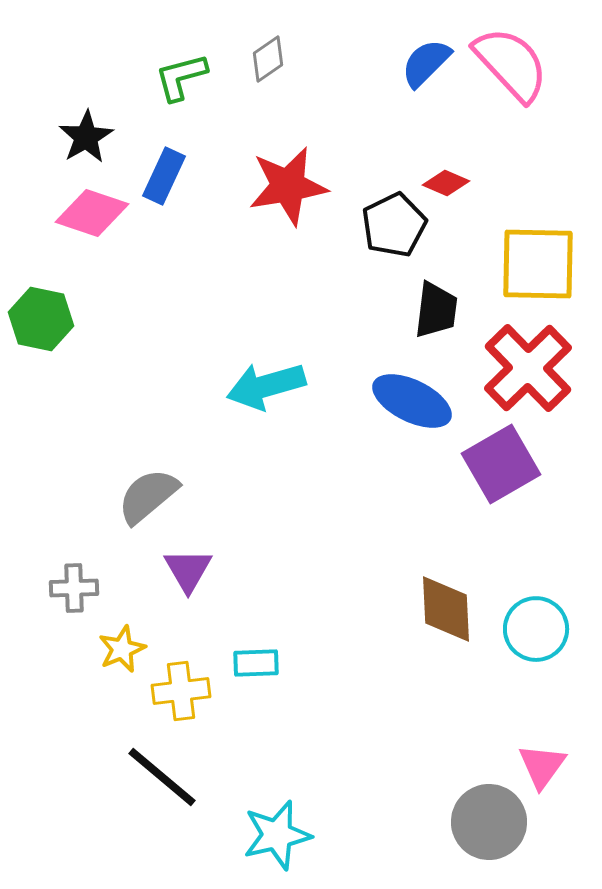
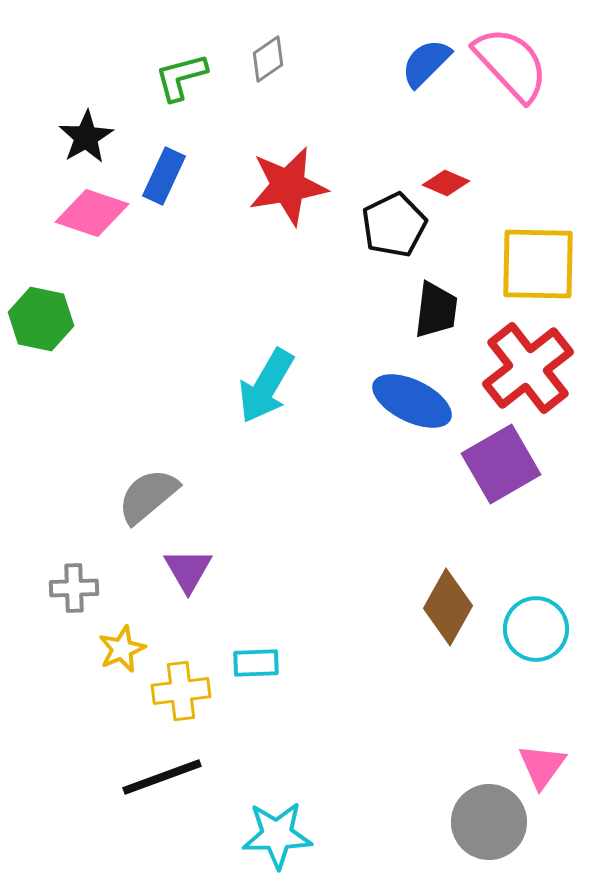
red cross: rotated 6 degrees clockwise
cyan arrow: rotated 44 degrees counterclockwise
brown diamond: moved 2 px right, 2 px up; rotated 32 degrees clockwise
black line: rotated 60 degrees counterclockwise
cyan star: rotated 12 degrees clockwise
